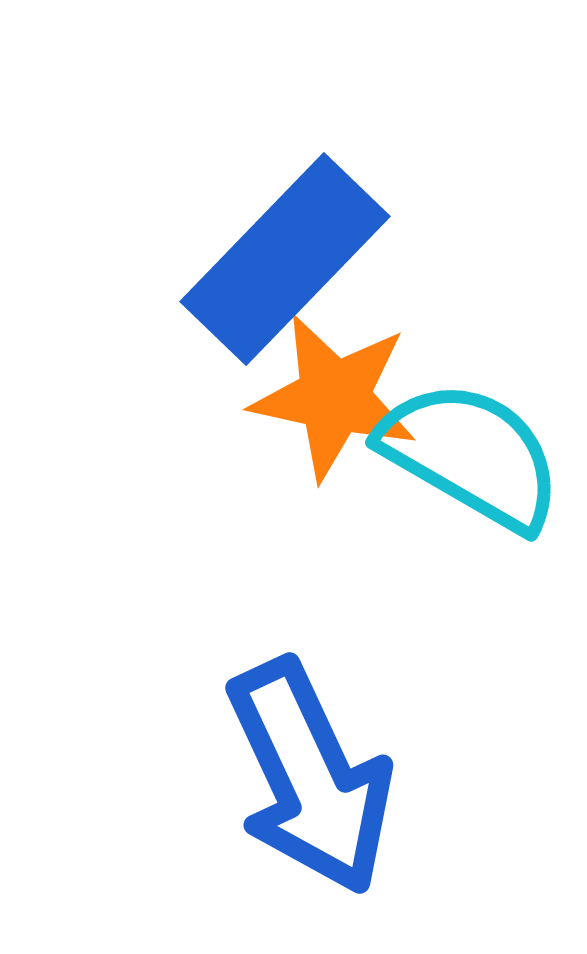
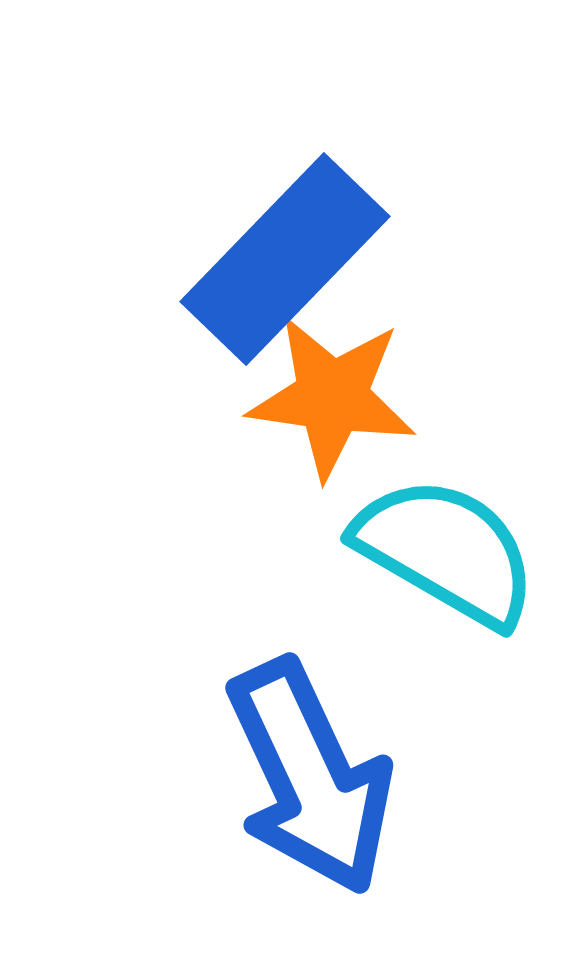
orange star: moved 2 px left; rotated 4 degrees counterclockwise
cyan semicircle: moved 25 px left, 96 px down
